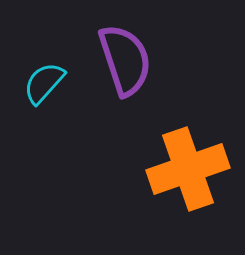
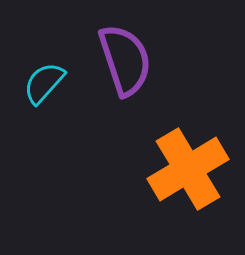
orange cross: rotated 12 degrees counterclockwise
